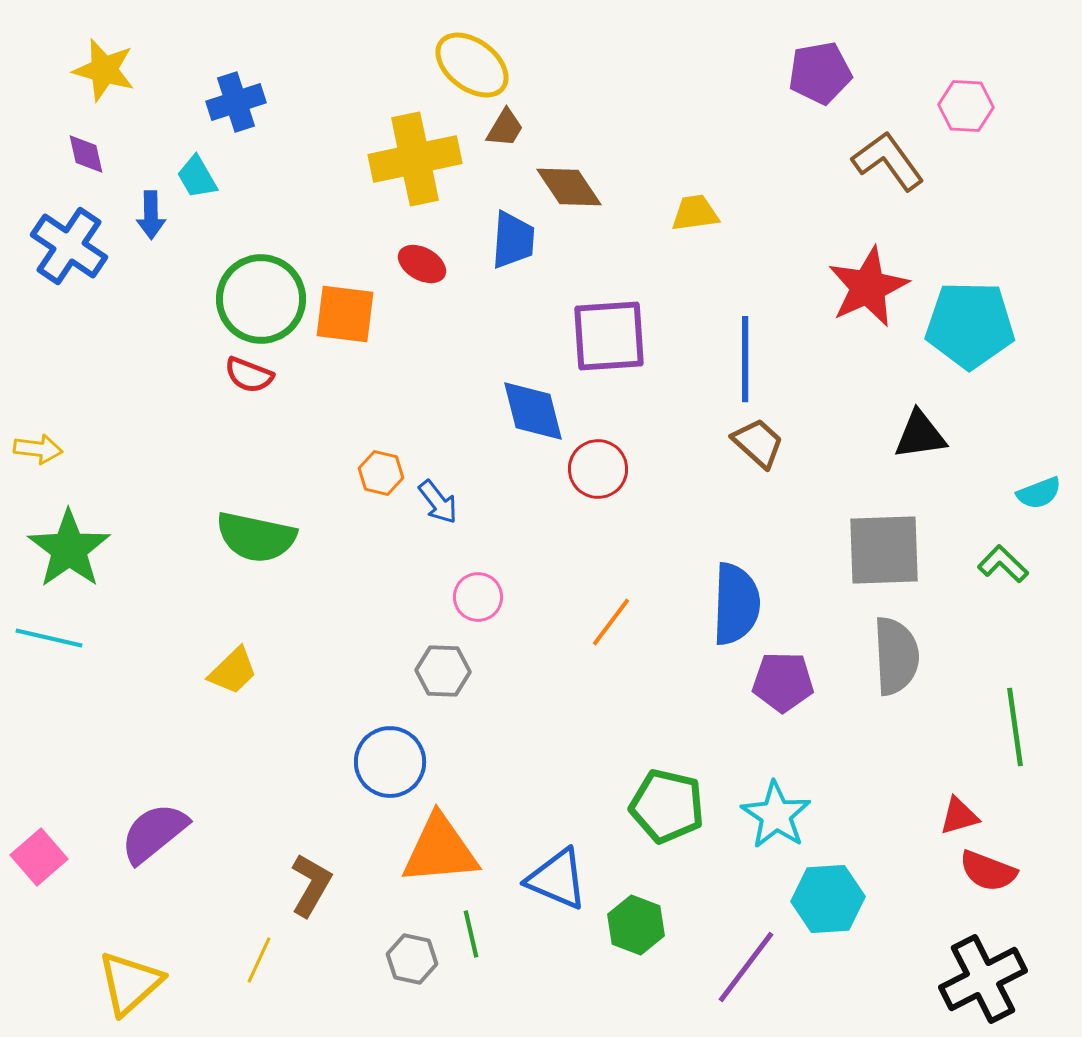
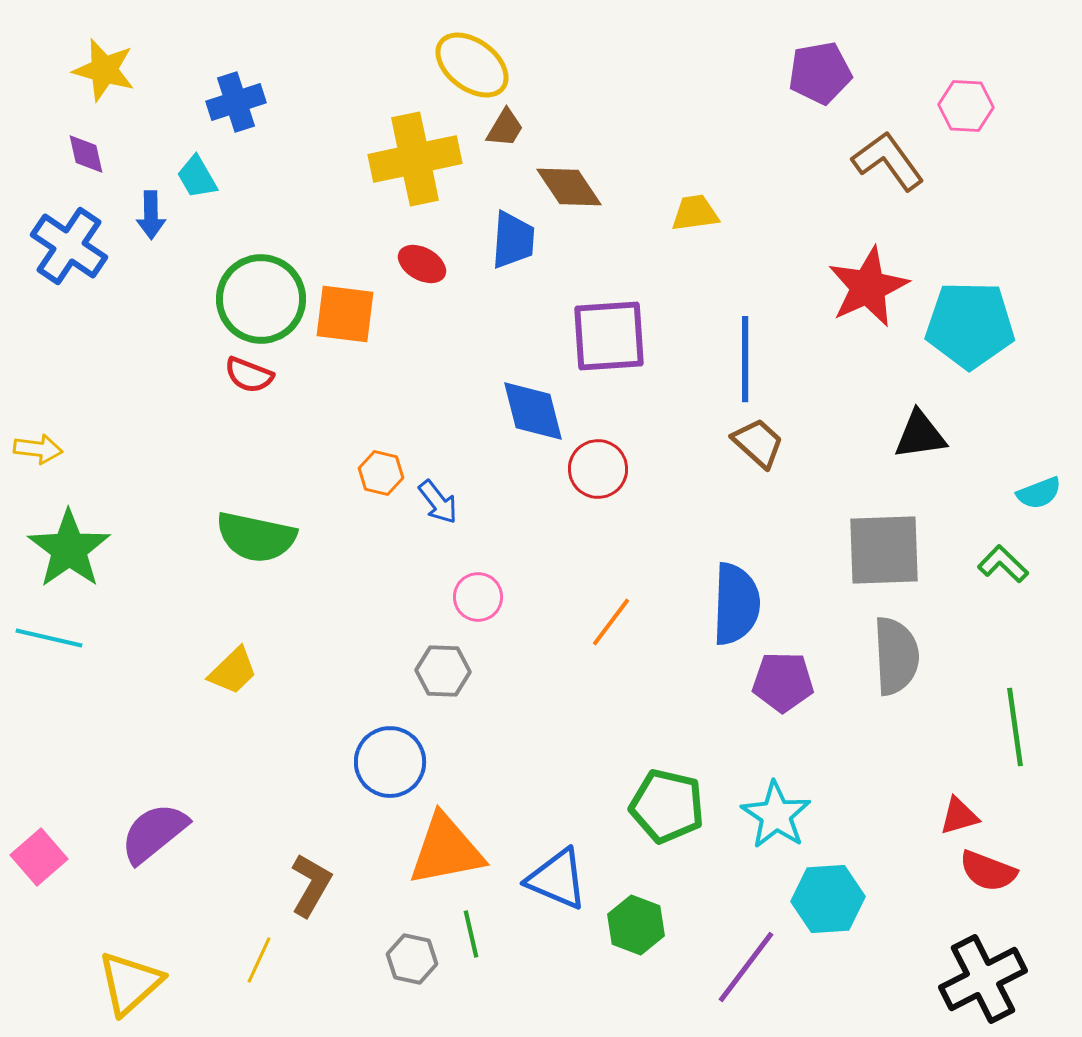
orange triangle at (440, 850): moved 6 px right; rotated 6 degrees counterclockwise
